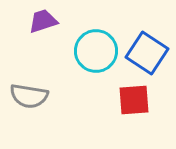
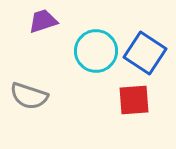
blue square: moved 2 px left
gray semicircle: rotated 9 degrees clockwise
